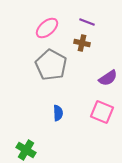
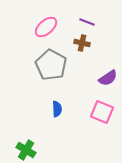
pink ellipse: moved 1 px left, 1 px up
blue semicircle: moved 1 px left, 4 px up
